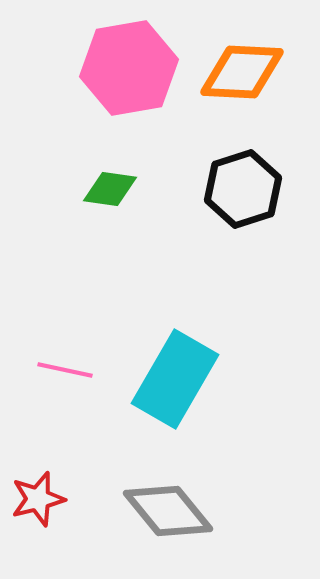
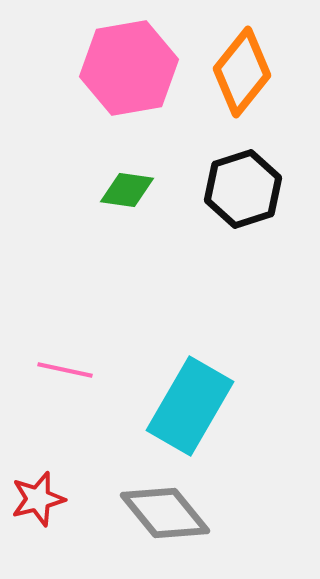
orange diamond: rotated 54 degrees counterclockwise
green diamond: moved 17 px right, 1 px down
cyan rectangle: moved 15 px right, 27 px down
gray diamond: moved 3 px left, 2 px down
